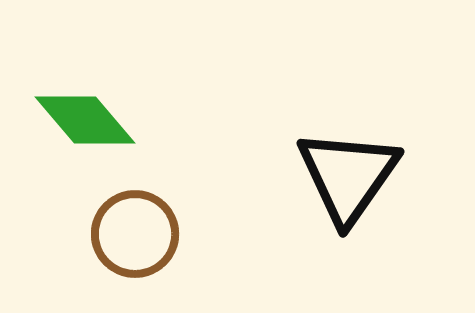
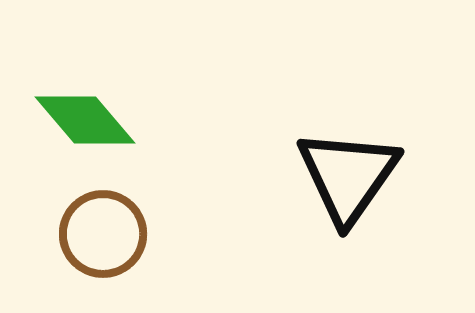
brown circle: moved 32 px left
